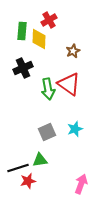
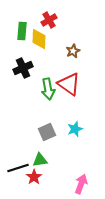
red star: moved 6 px right, 4 px up; rotated 21 degrees counterclockwise
